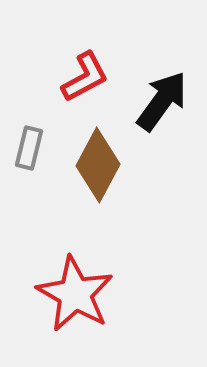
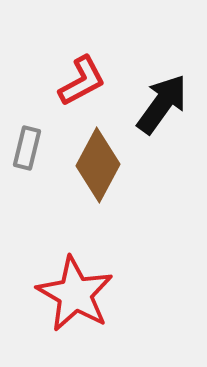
red L-shape: moved 3 px left, 4 px down
black arrow: moved 3 px down
gray rectangle: moved 2 px left
